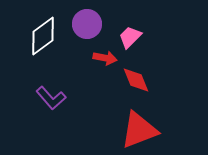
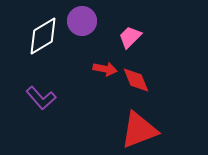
purple circle: moved 5 px left, 3 px up
white diamond: rotated 6 degrees clockwise
red arrow: moved 11 px down
purple L-shape: moved 10 px left
